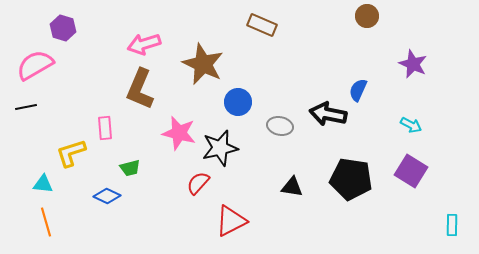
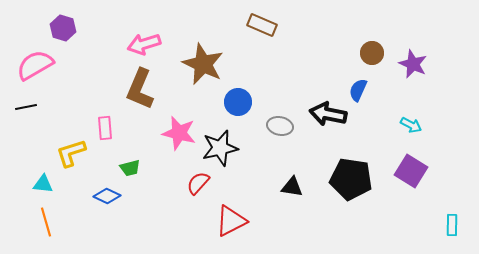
brown circle: moved 5 px right, 37 px down
